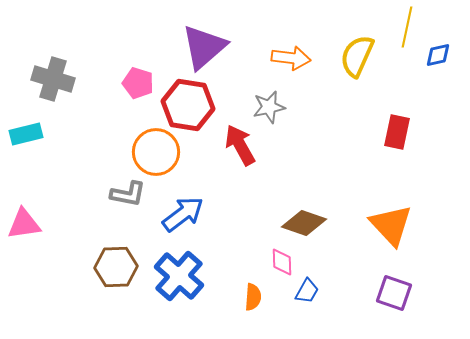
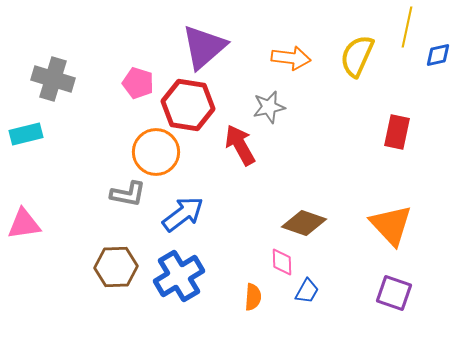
blue cross: rotated 18 degrees clockwise
